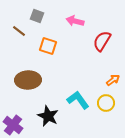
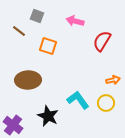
orange arrow: rotated 24 degrees clockwise
